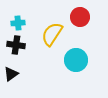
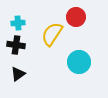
red circle: moved 4 px left
cyan circle: moved 3 px right, 2 px down
black triangle: moved 7 px right
